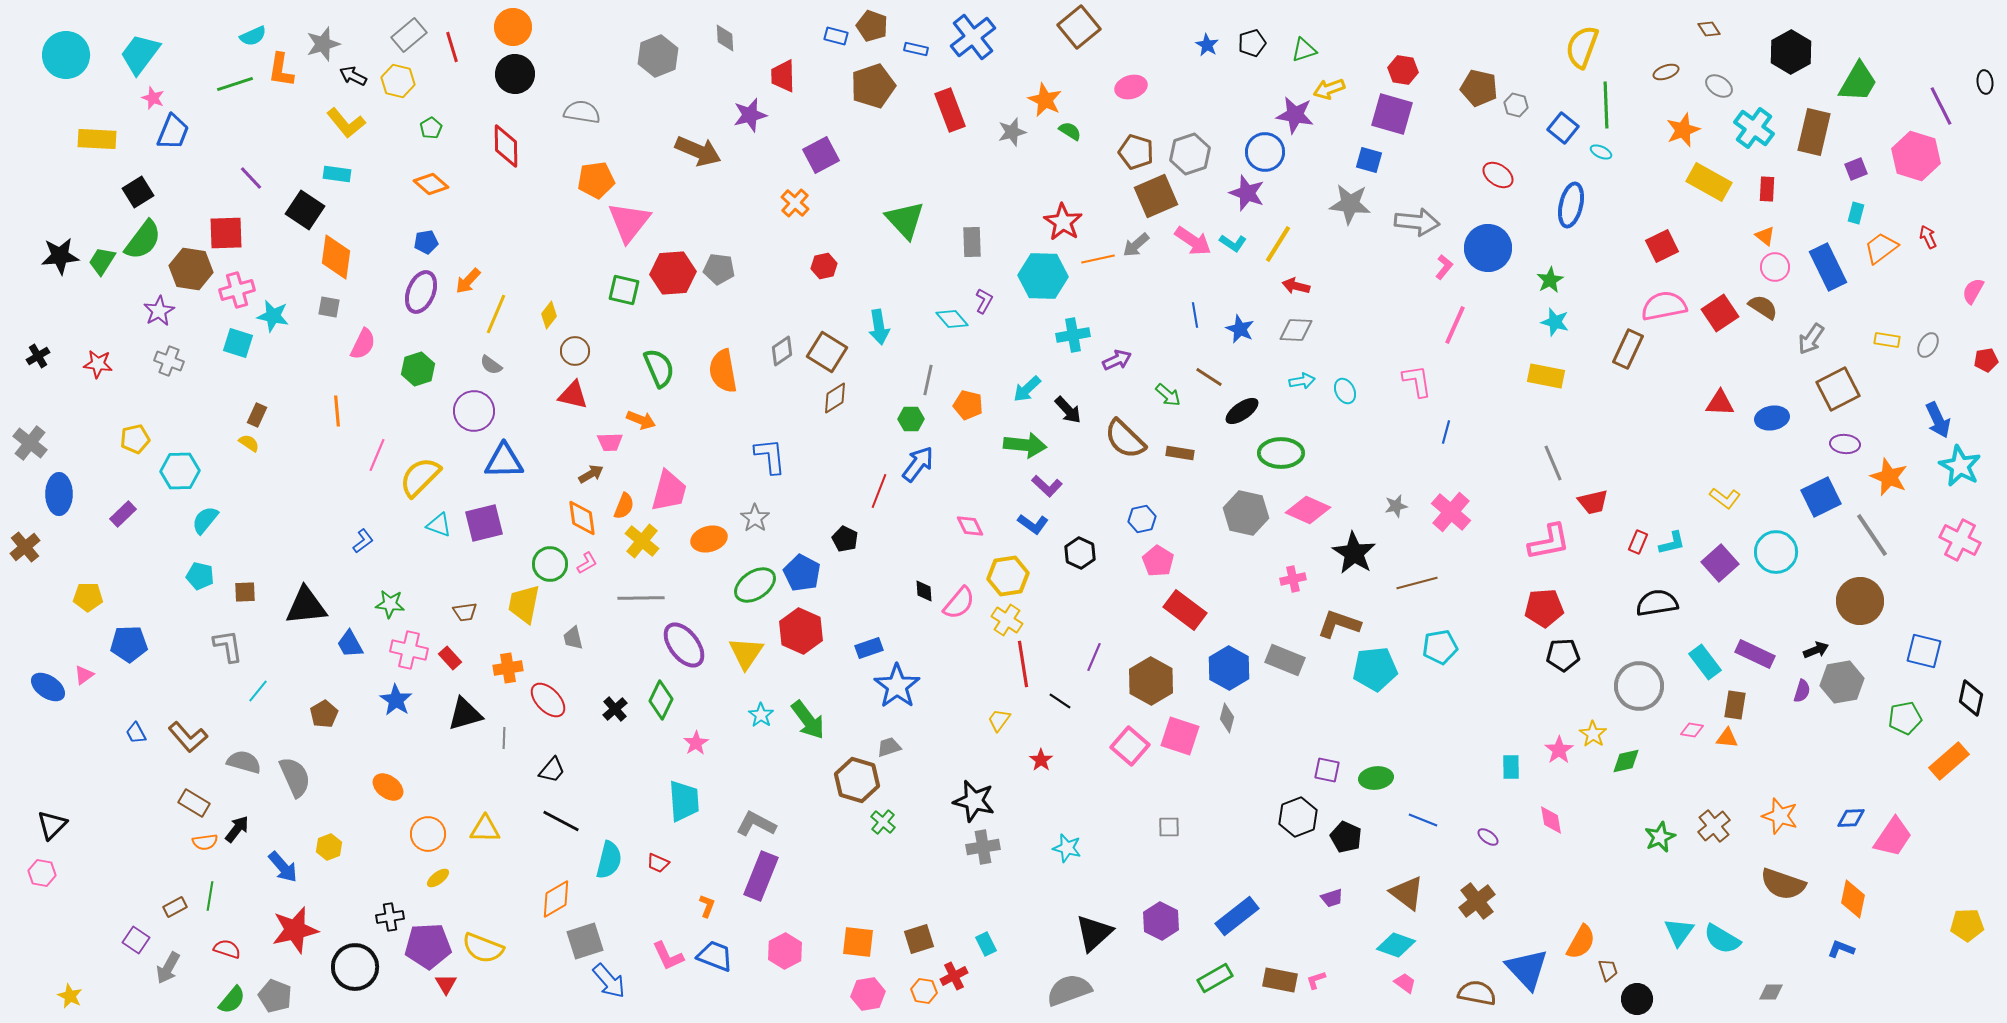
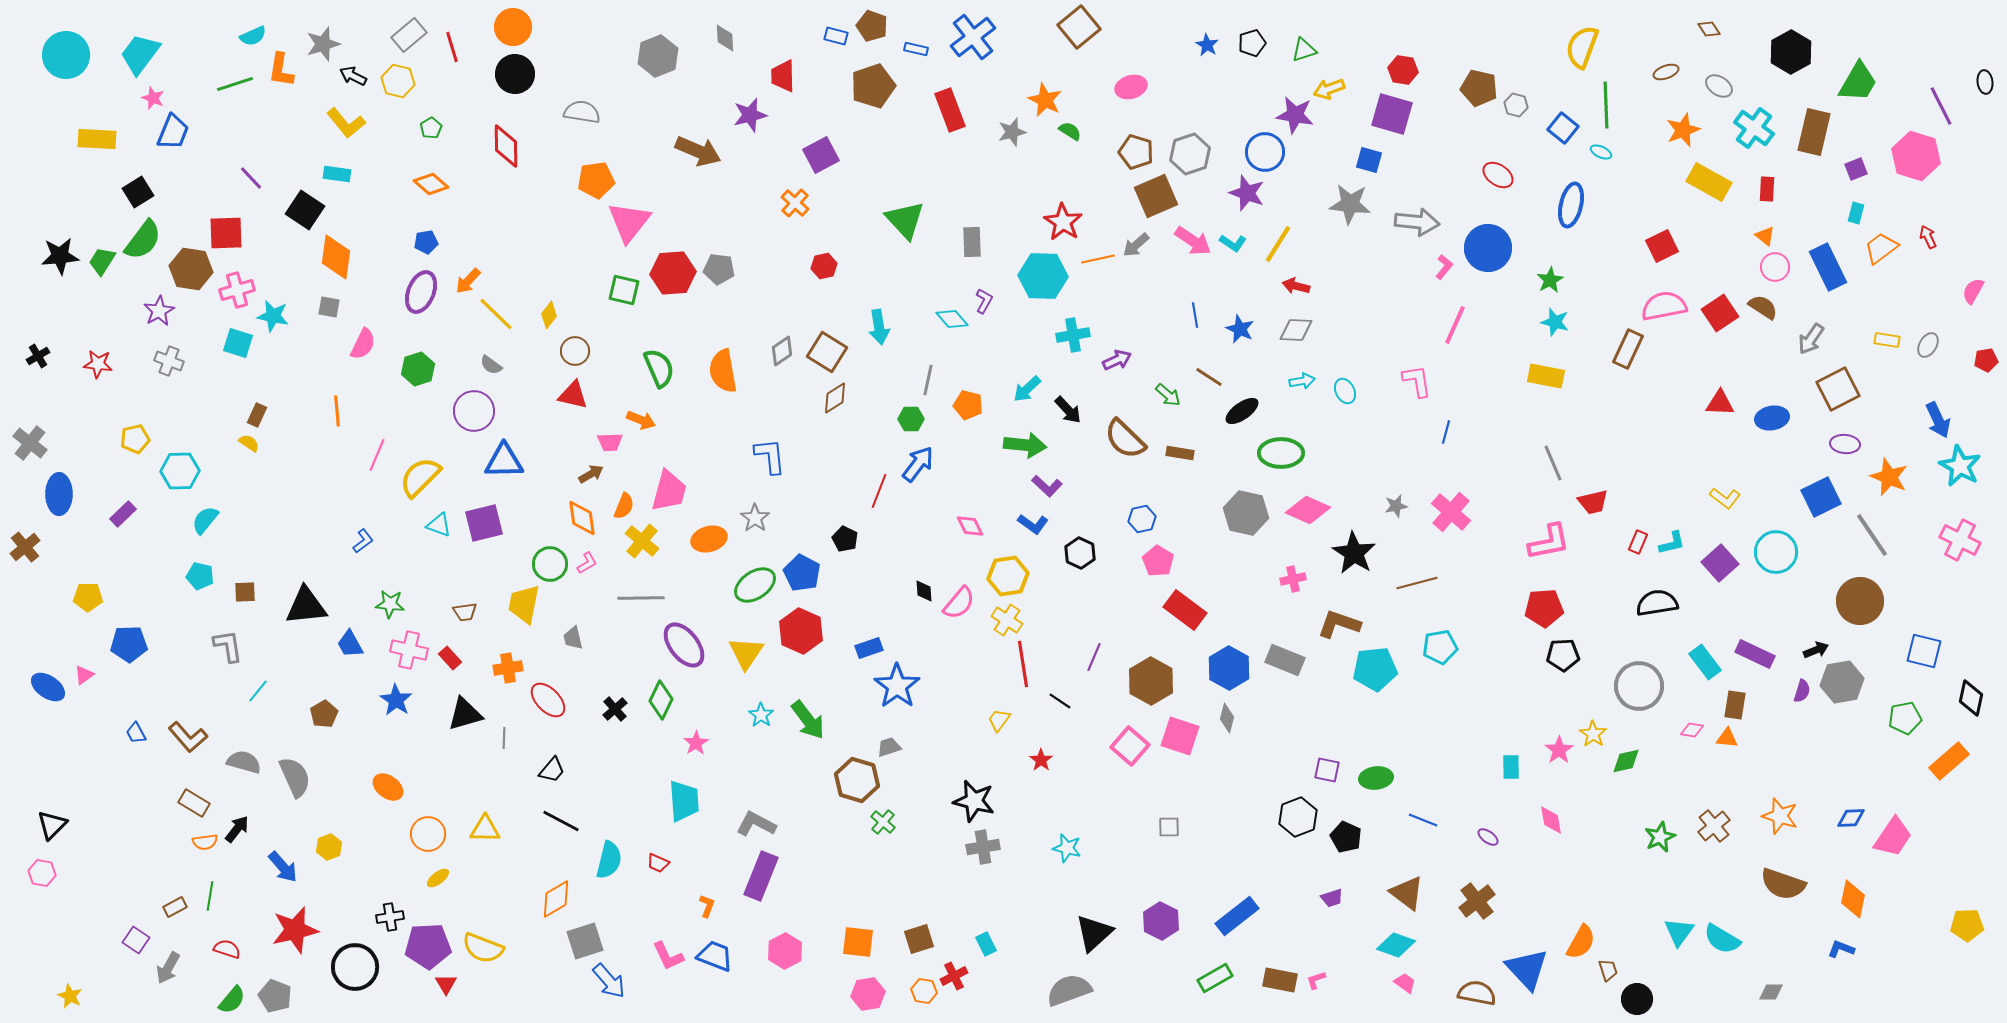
yellow line at (496, 314): rotated 69 degrees counterclockwise
